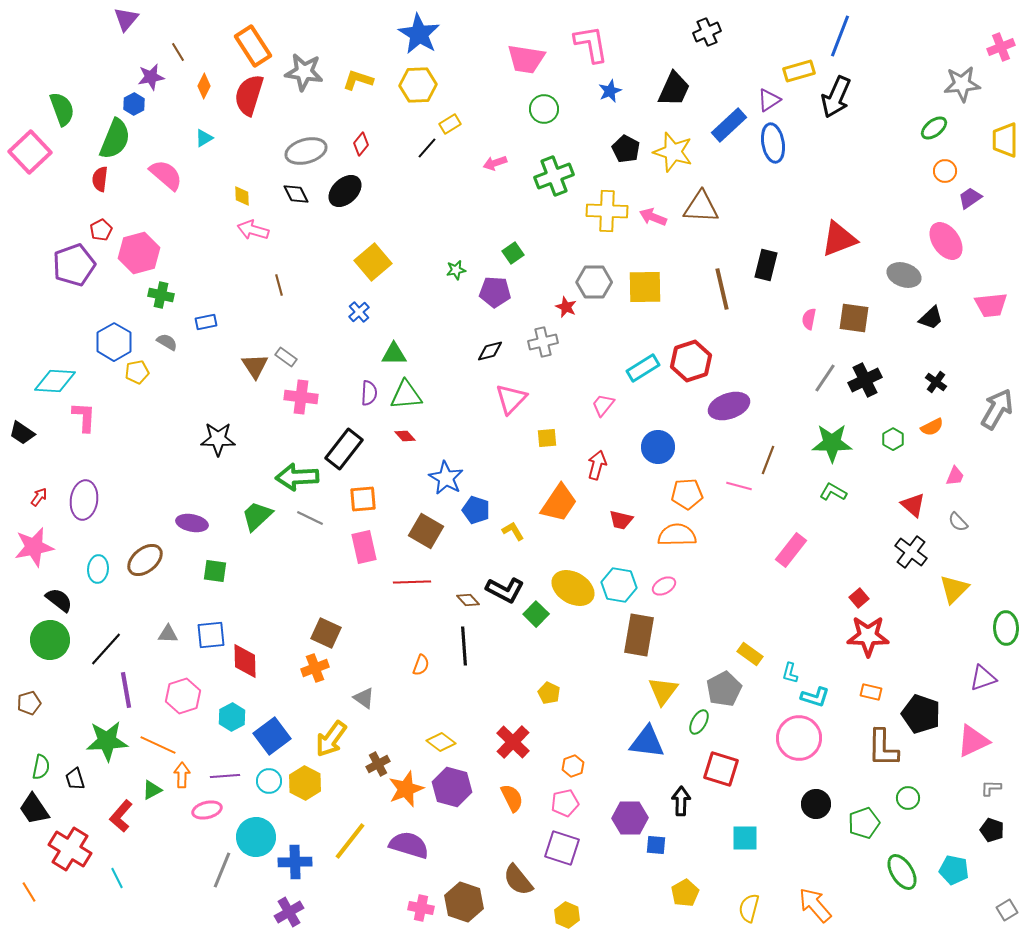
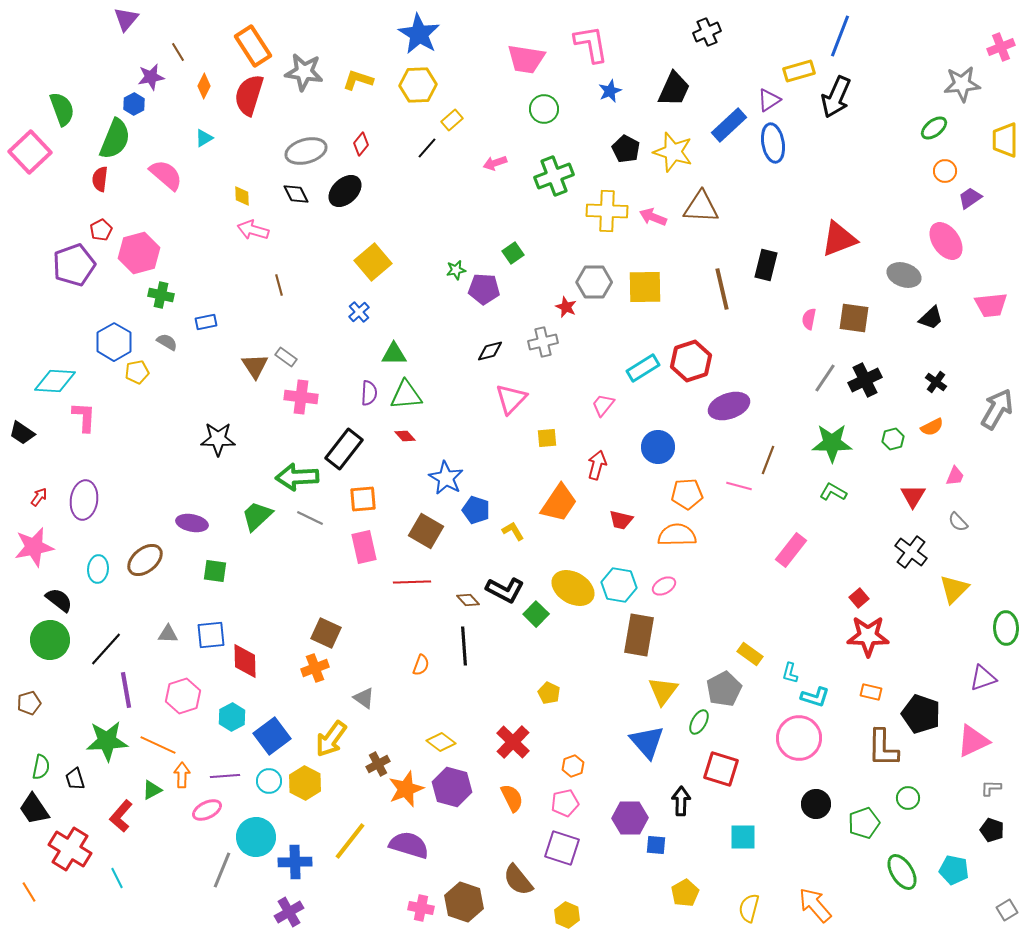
yellow rectangle at (450, 124): moved 2 px right, 4 px up; rotated 10 degrees counterclockwise
purple pentagon at (495, 292): moved 11 px left, 3 px up
green hexagon at (893, 439): rotated 15 degrees clockwise
red triangle at (913, 505): moved 9 px up; rotated 20 degrees clockwise
blue triangle at (647, 742): rotated 42 degrees clockwise
pink ellipse at (207, 810): rotated 12 degrees counterclockwise
cyan square at (745, 838): moved 2 px left, 1 px up
